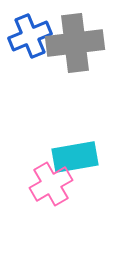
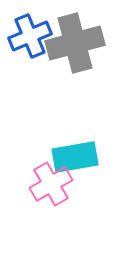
gray cross: rotated 8 degrees counterclockwise
